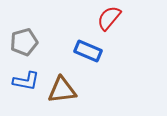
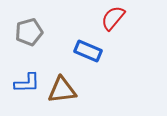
red semicircle: moved 4 px right
gray pentagon: moved 5 px right, 10 px up
blue L-shape: moved 1 px right, 2 px down; rotated 12 degrees counterclockwise
